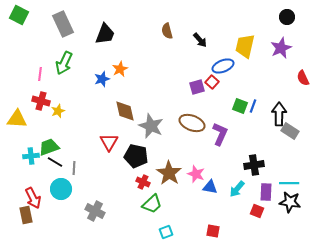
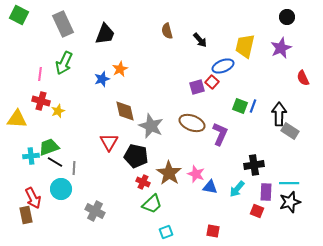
black star at (290, 202): rotated 25 degrees counterclockwise
